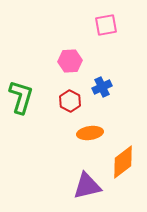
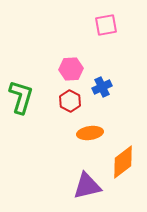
pink hexagon: moved 1 px right, 8 px down
